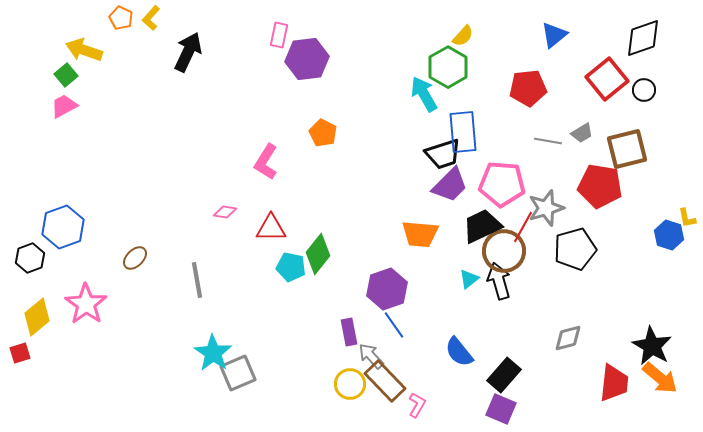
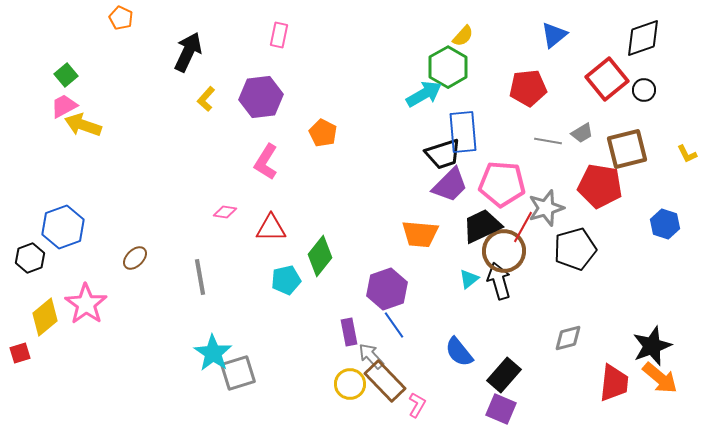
yellow L-shape at (151, 18): moved 55 px right, 81 px down
yellow arrow at (84, 50): moved 1 px left, 75 px down
purple hexagon at (307, 59): moved 46 px left, 38 px down
cyan arrow at (424, 94): rotated 90 degrees clockwise
yellow L-shape at (687, 218): moved 64 px up; rotated 15 degrees counterclockwise
blue hexagon at (669, 235): moved 4 px left, 11 px up
green diamond at (318, 254): moved 2 px right, 2 px down
cyan pentagon at (291, 267): moved 5 px left, 13 px down; rotated 24 degrees counterclockwise
gray line at (197, 280): moved 3 px right, 3 px up
yellow diamond at (37, 317): moved 8 px right
black star at (652, 346): rotated 21 degrees clockwise
gray square at (238, 373): rotated 6 degrees clockwise
